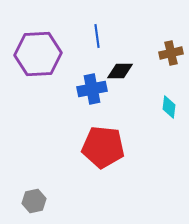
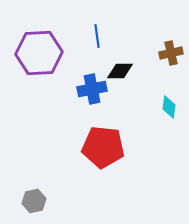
purple hexagon: moved 1 px right, 1 px up
